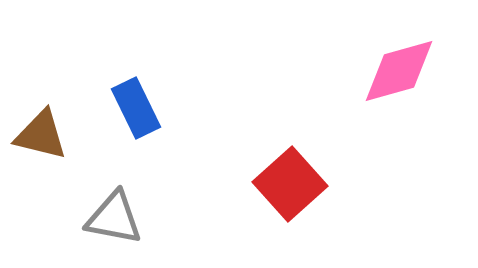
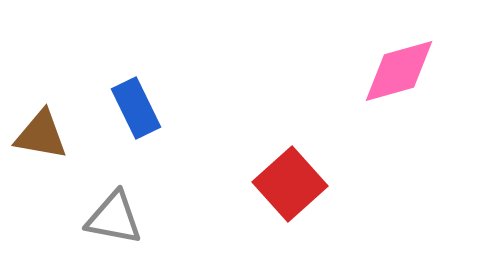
brown triangle: rotated 4 degrees counterclockwise
